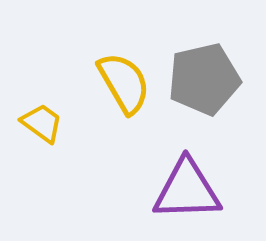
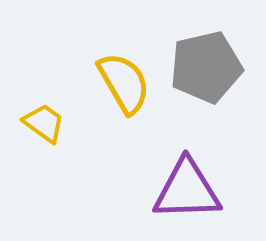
gray pentagon: moved 2 px right, 12 px up
yellow trapezoid: moved 2 px right
